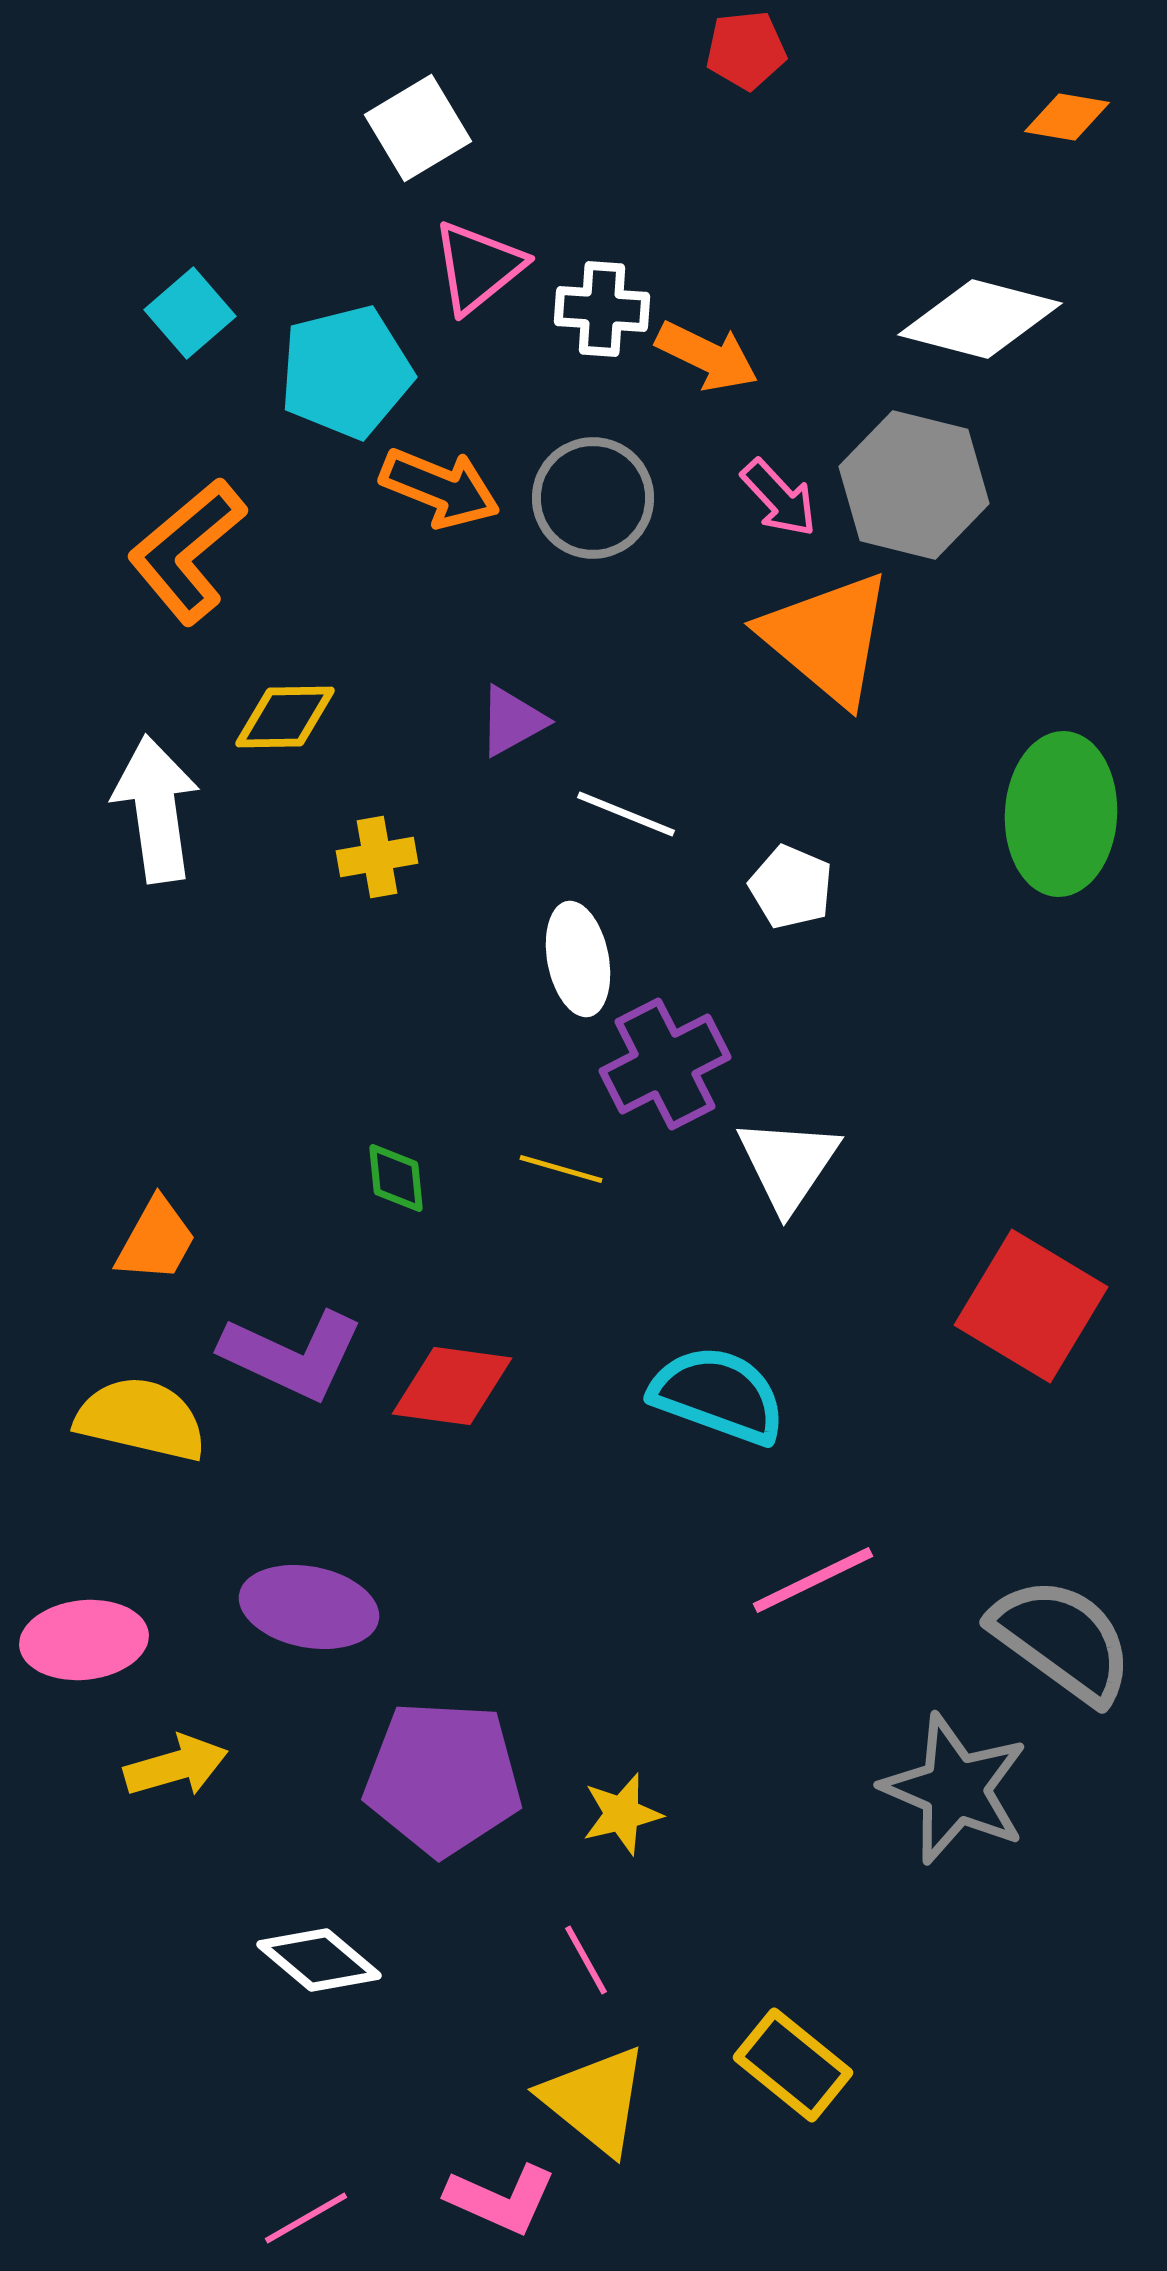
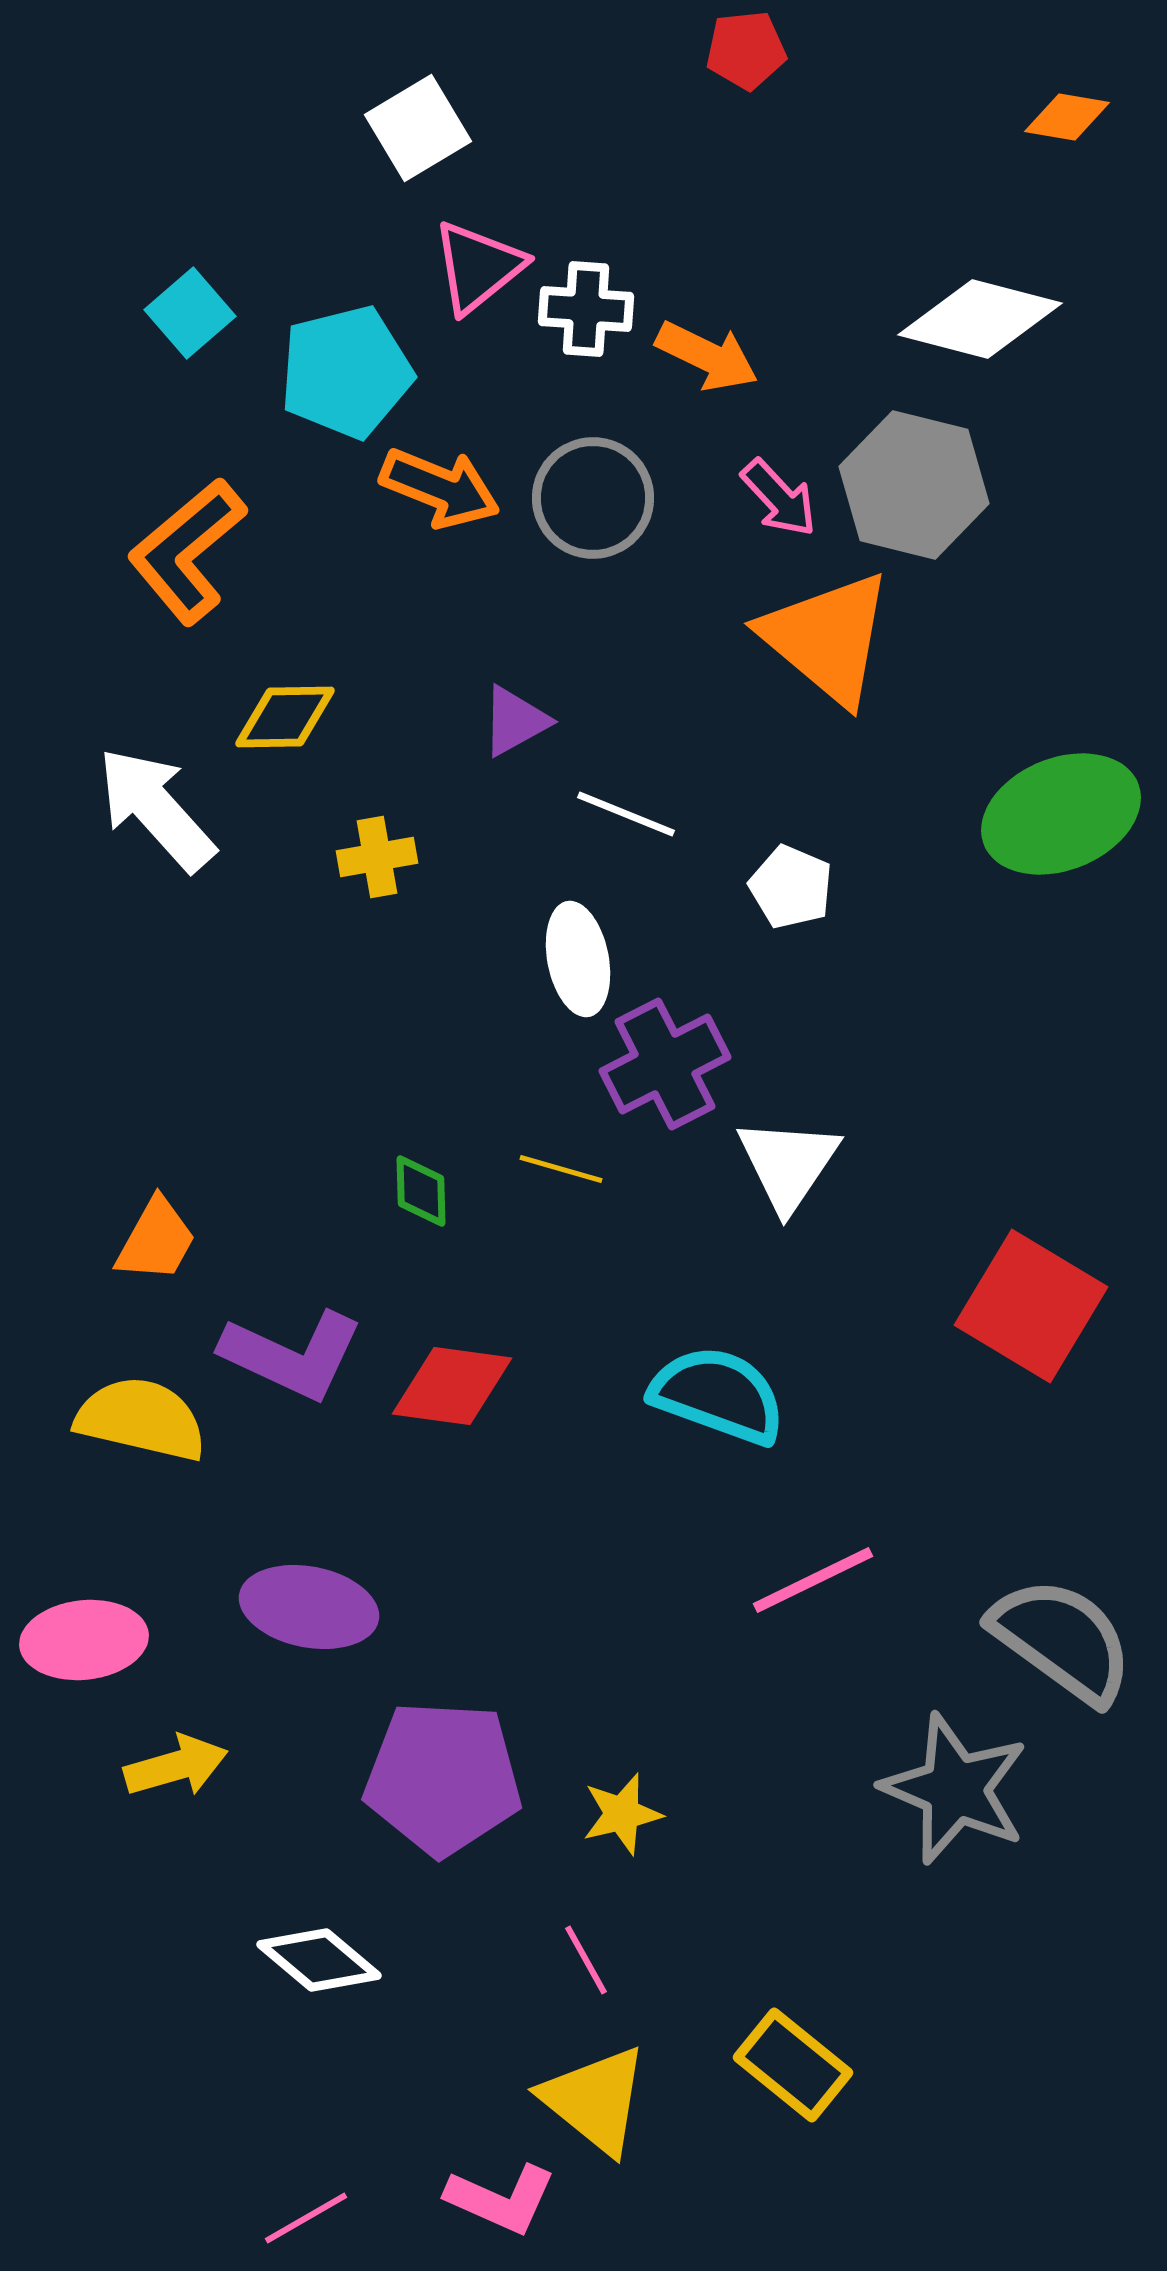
white cross at (602, 309): moved 16 px left
purple triangle at (512, 721): moved 3 px right
white arrow at (156, 809): rotated 34 degrees counterclockwise
green ellipse at (1061, 814): rotated 65 degrees clockwise
green diamond at (396, 1178): moved 25 px right, 13 px down; rotated 4 degrees clockwise
